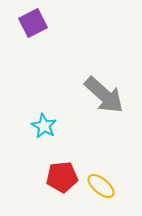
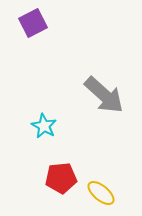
red pentagon: moved 1 px left, 1 px down
yellow ellipse: moved 7 px down
